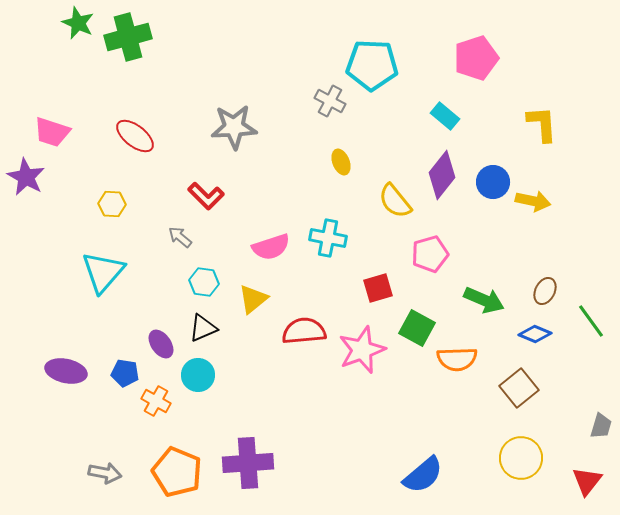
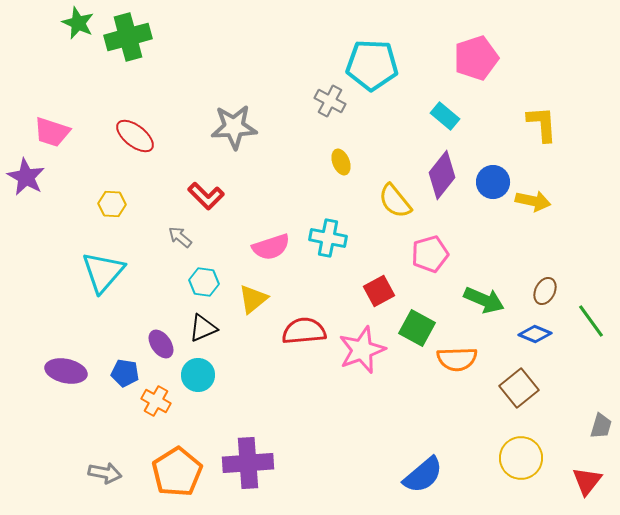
red square at (378, 288): moved 1 px right, 3 px down; rotated 12 degrees counterclockwise
orange pentagon at (177, 472): rotated 18 degrees clockwise
